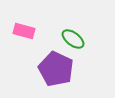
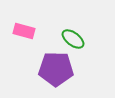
purple pentagon: rotated 24 degrees counterclockwise
